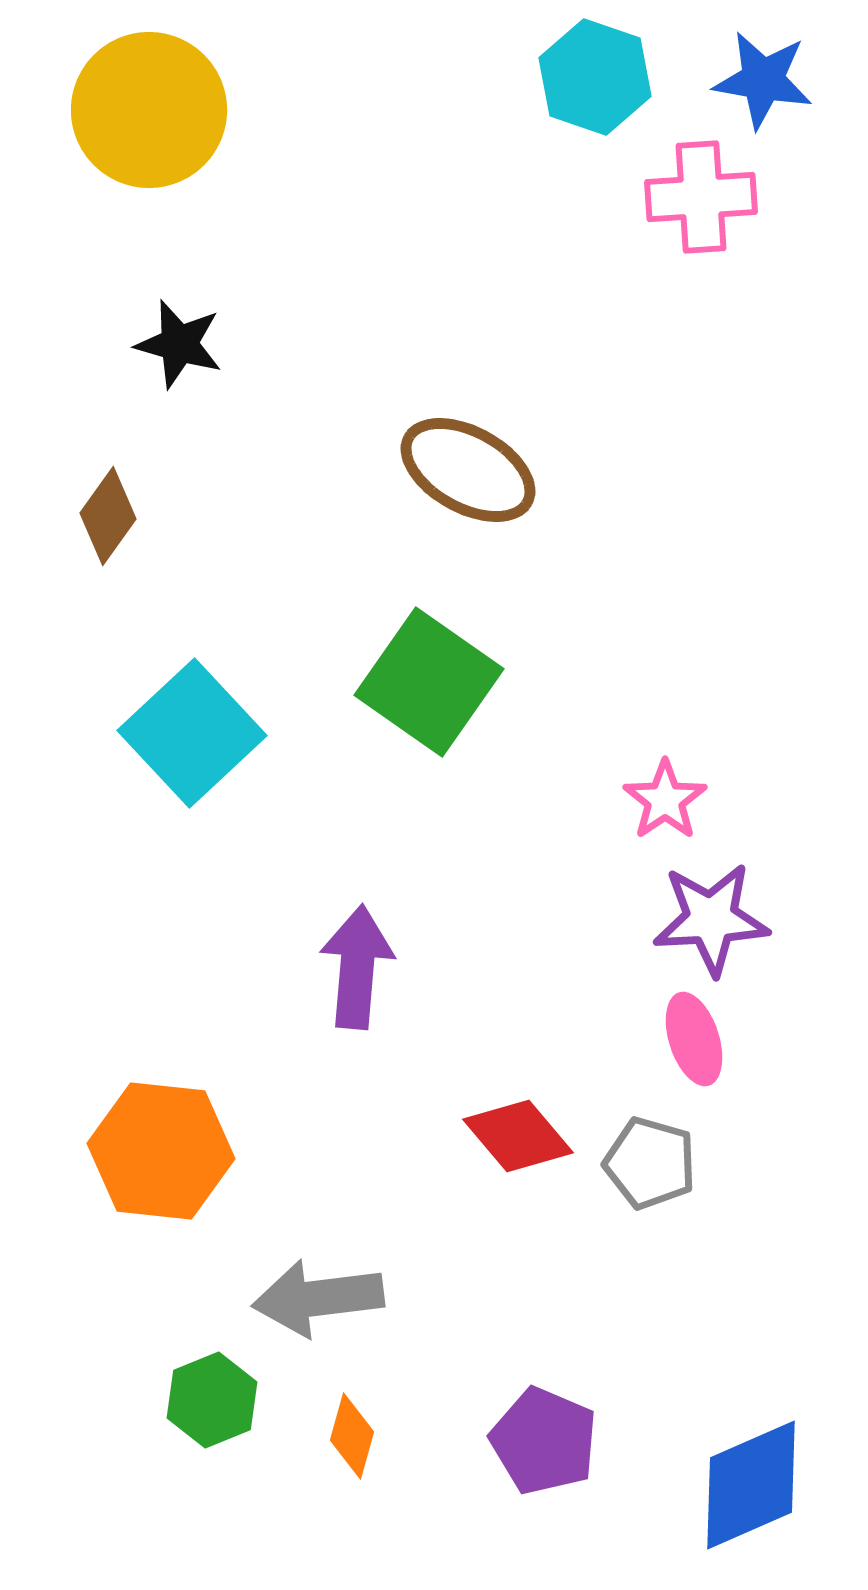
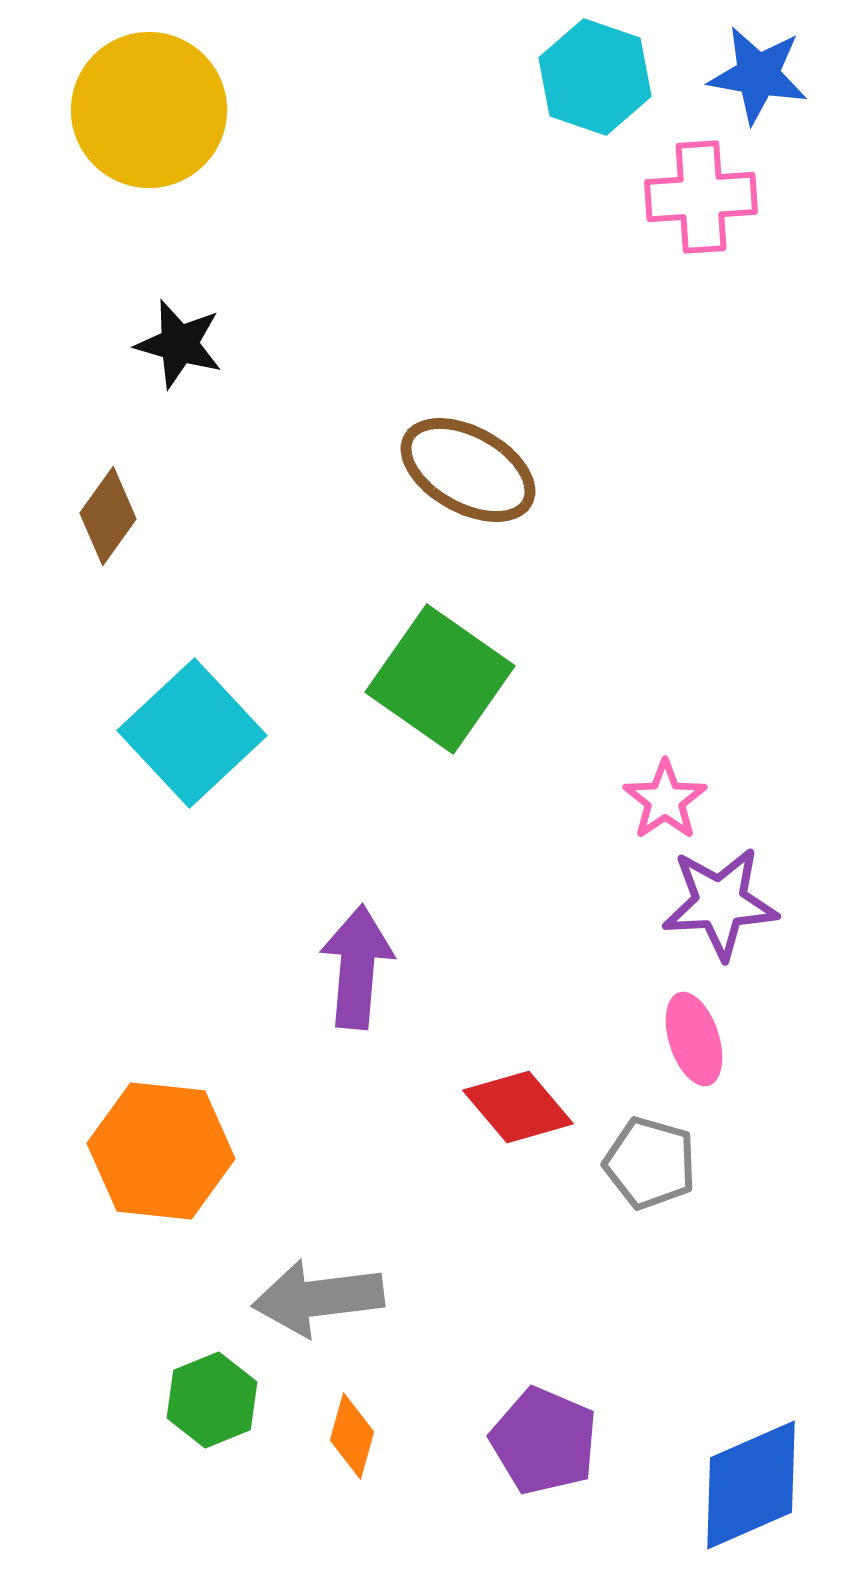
blue star: moved 5 px left, 5 px up
green square: moved 11 px right, 3 px up
purple star: moved 9 px right, 16 px up
red diamond: moved 29 px up
